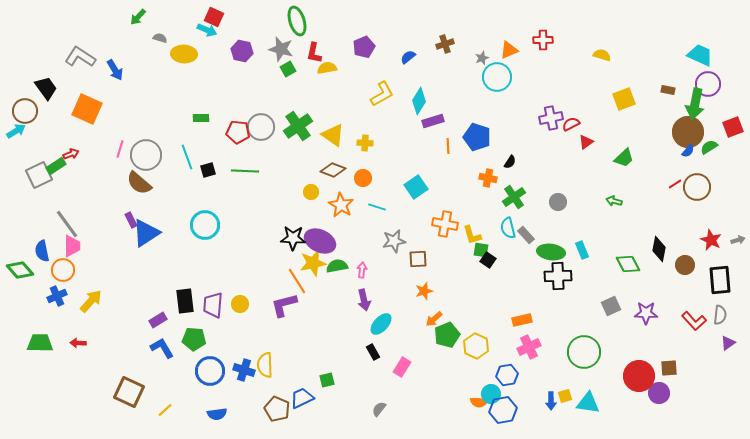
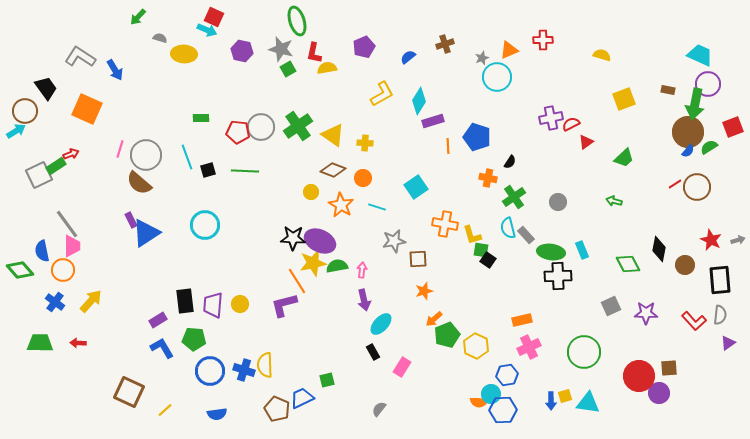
blue cross at (57, 296): moved 2 px left, 6 px down; rotated 30 degrees counterclockwise
blue hexagon at (503, 410): rotated 8 degrees clockwise
